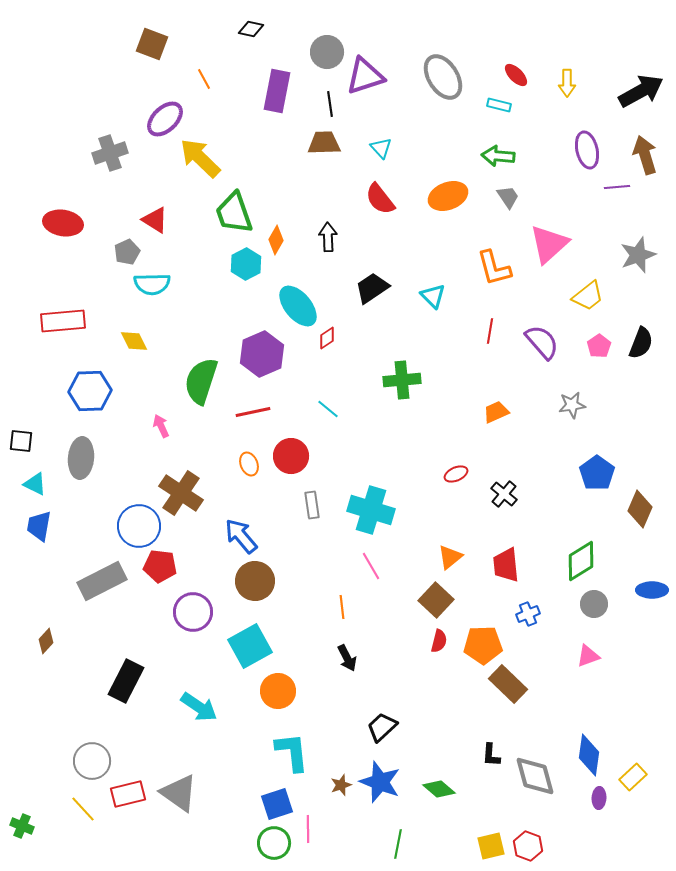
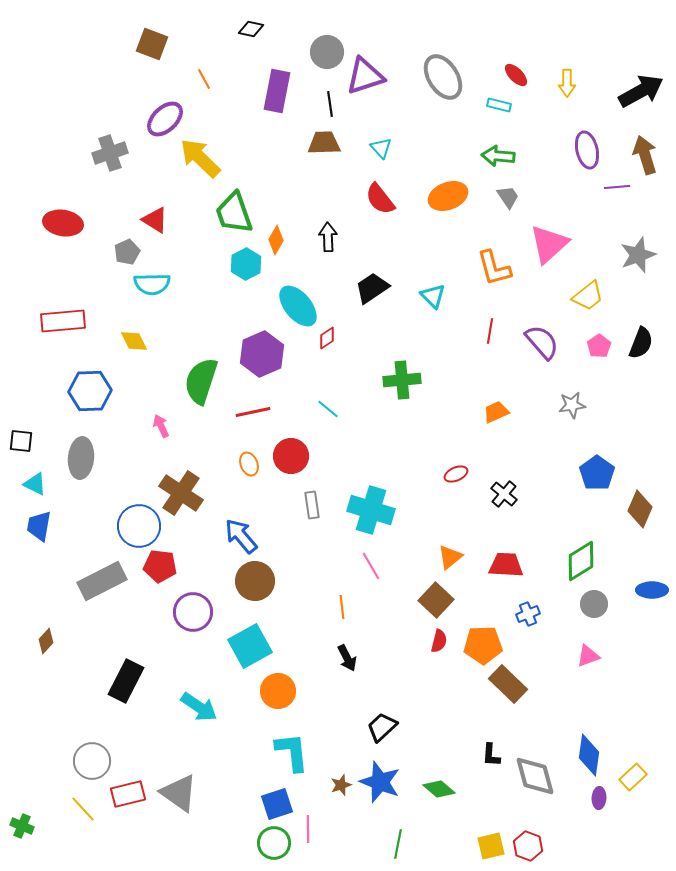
red trapezoid at (506, 565): rotated 99 degrees clockwise
